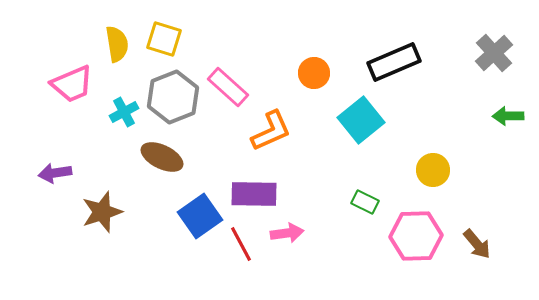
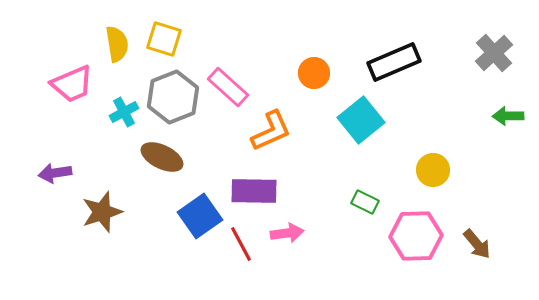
purple rectangle: moved 3 px up
